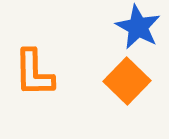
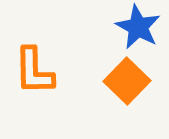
orange L-shape: moved 2 px up
